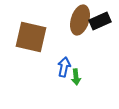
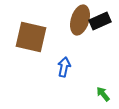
green arrow: moved 27 px right, 17 px down; rotated 147 degrees clockwise
